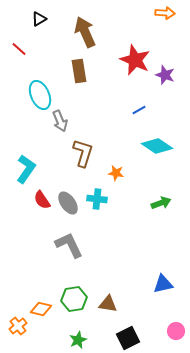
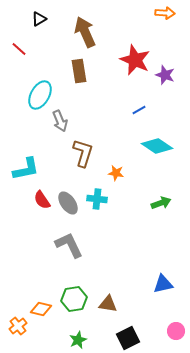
cyan ellipse: rotated 52 degrees clockwise
cyan L-shape: rotated 44 degrees clockwise
